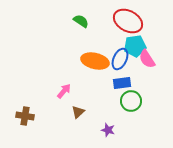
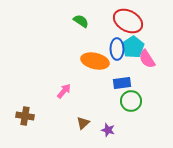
cyan pentagon: moved 2 px left, 1 px down; rotated 25 degrees counterclockwise
blue ellipse: moved 3 px left, 10 px up; rotated 25 degrees counterclockwise
brown triangle: moved 5 px right, 11 px down
